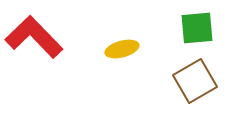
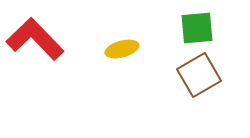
red L-shape: moved 1 px right, 2 px down
brown square: moved 4 px right, 6 px up
